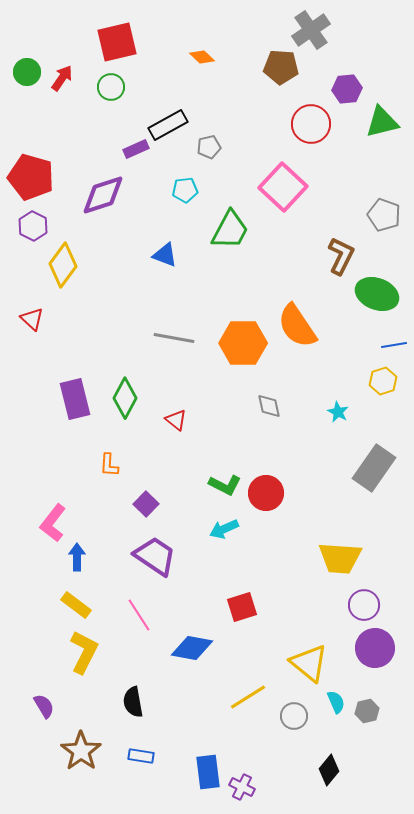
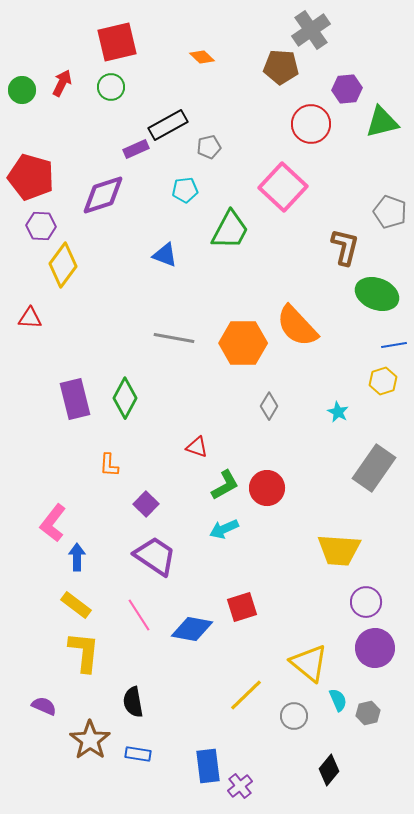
green circle at (27, 72): moved 5 px left, 18 px down
red arrow at (62, 78): moved 5 px down; rotated 8 degrees counterclockwise
gray pentagon at (384, 215): moved 6 px right, 3 px up
purple hexagon at (33, 226): moved 8 px right; rotated 24 degrees counterclockwise
brown L-shape at (341, 256): moved 4 px right, 9 px up; rotated 12 degrees counterclockwise
red triangle at (32, 319): moved 2 px left, 1 px up; rotated 40 degrees counterclockwise
orange semicircle at (297, 326): rotated 9 degrees counterclockwise
gray diamond at (269, 406): rotated 44 degrees clockwise
red triangle at (176, 420): moved 21 px right, 27 px down; rotated 20 degrees counterclockwise
green L-shape at (225, 485): rotated 56 degrees counterclockwise
red circle at (266, 493): moved 1 px right, 5 px up
yellow trapezoid at (340, 558): moved 1 px left, 8 px up
purple circle at (364, 605): moved 2 px right, 3 px up
blue diamond at (192, 648): moved 19 px up
yellow L-shape at (84, 652): rotated 21 degrees counterclockwise
yellow line at (248, 697): moved 2 px left, 2 px up; rotated 12 degrees counterclockwise
cyan semicircle at (336, 702): moved 2 px right, 2 px up
purple semicircle at (44, 706): rotated 35 degrees counterclockwise
gray hexagon at (367, 711): moved 1 px right, 2 px down
brown star at (81, 751): moved 9 px right, 11 px up
blue rectangle at (141, 756): moved 3 px left, 2 px up
blue rectangle at (208, 772): moved 6 px up
purple cross at (242, 787): moved 2 px left, 1 px up; rotated 25 degrees clockwise
